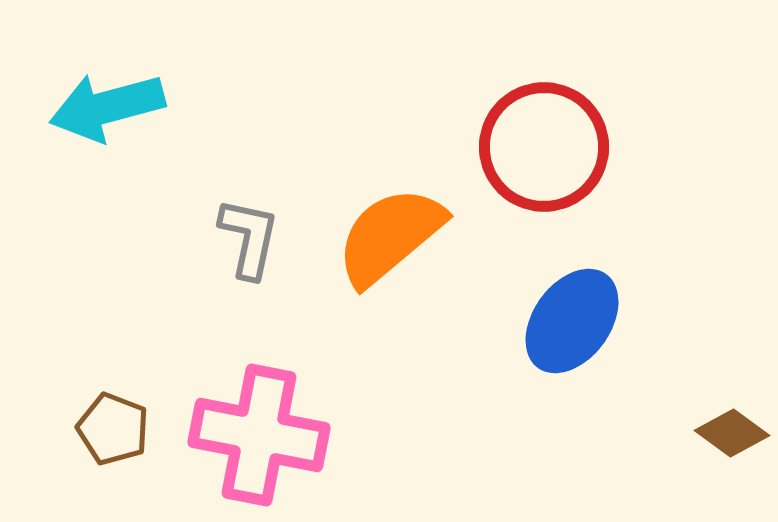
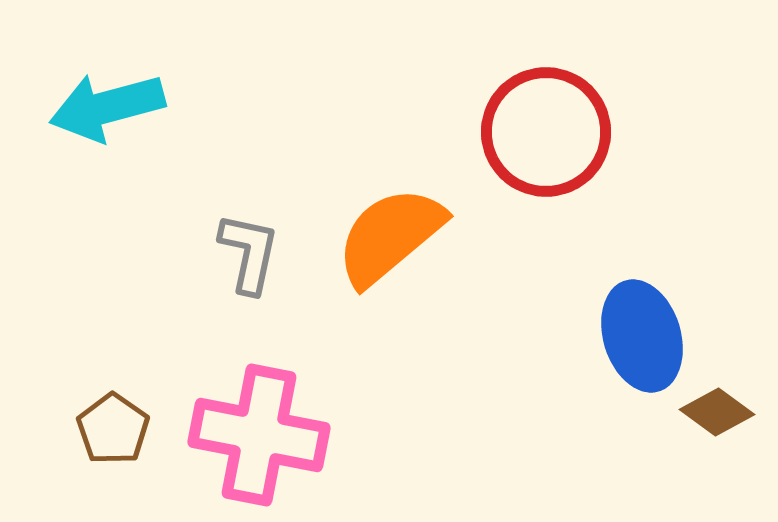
red circle: moved 2 px right, 15 px up
gray L-shape: moved 15 px down
blue ellipse: moved 70 px right, 15 px down; rotated 53 degrees counterclockwise
brown pentagon: rotated 14 degrees clockwise
brown diamond: moved 15 px left, 21 px up
